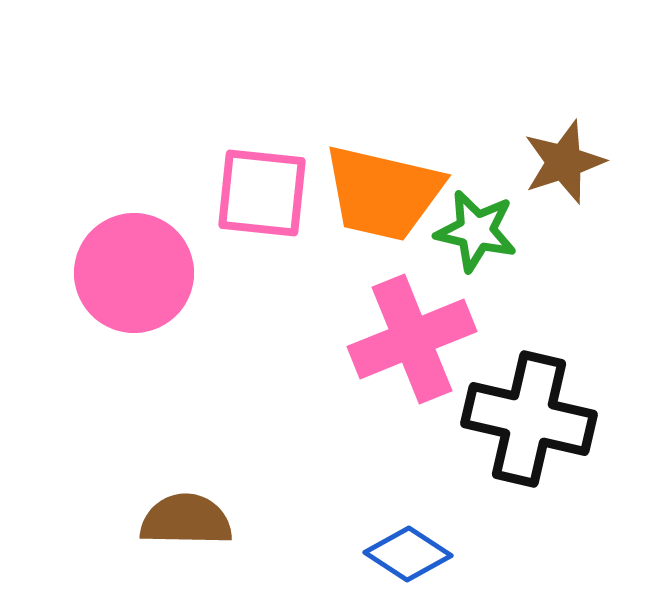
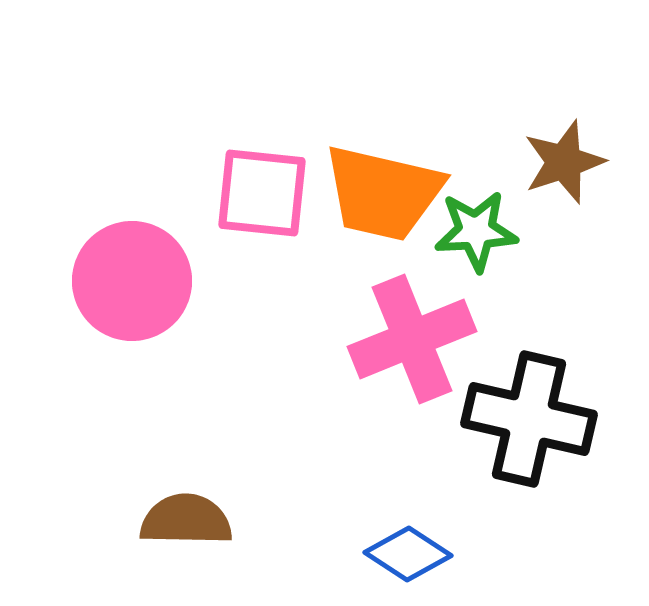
green star: rotated 16 degrees counterclockwise
pink circle: moved 2 px left, 8 px down
